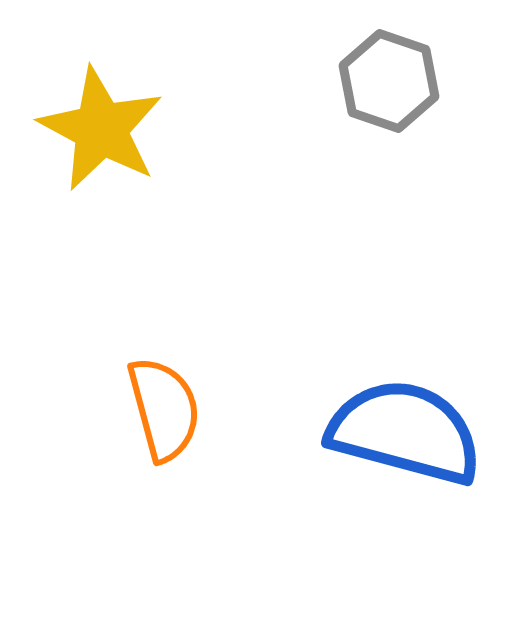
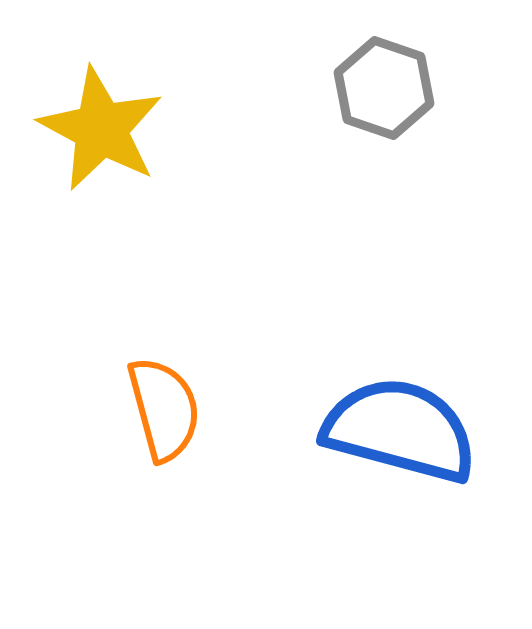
gray hexagon: moved 5 px left, 7 px down
blue semicircle: moved 5 px left, 2 px up
